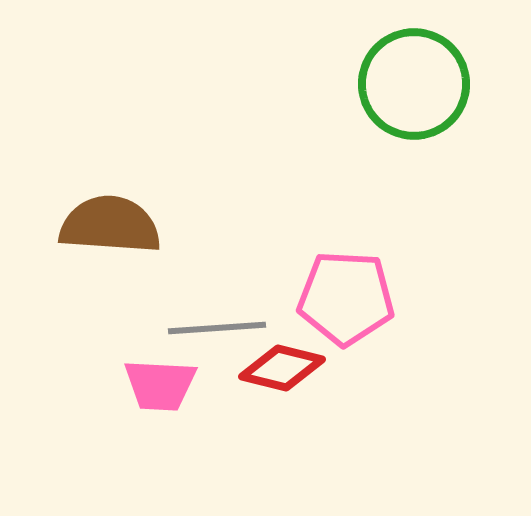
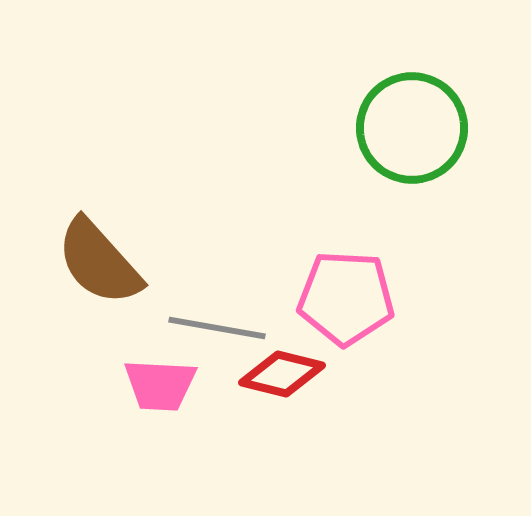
green circle: moved 2 px left, 44 px down
brown semicircle: moved 11 px left, 37 px down; rotated 136 degrees counterclockwise
gray line: rotated 14 degrees clockwise
red diamond: moved 6 px down
